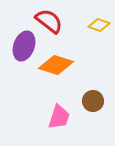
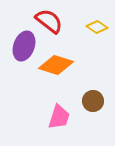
yellow diamond: moved 2 px left, 2 px down; rotated 15 degrees clockwise
